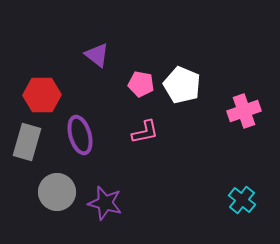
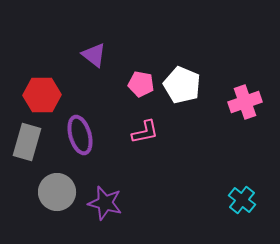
purple triangle: moved 3 px left
pink cross: moved 1 px right, 9 px up
